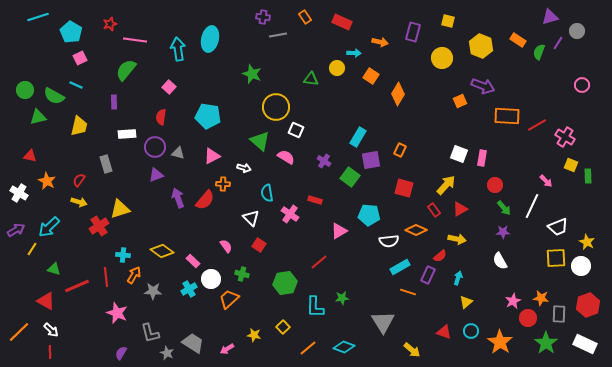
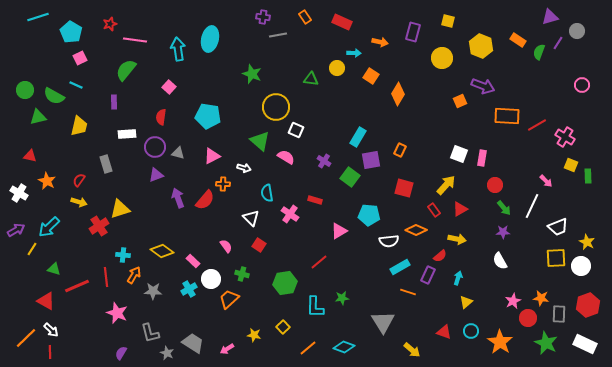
orange line at (19, 332): moved 7 px right, 6 px down
green star at (546, 343): rotated 10 degrees counterclockwise
